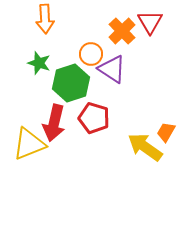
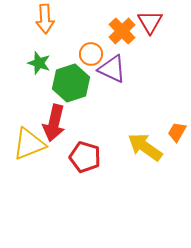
purple triangle: rotated 8 degrees counterclockwise
red pentagon: moved 9 px left, 39 px down
orange trapezoid: moved 11 px right
